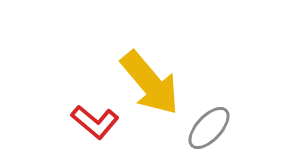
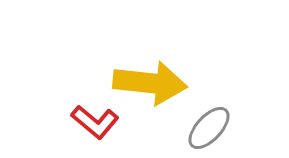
yellow arrow: rotated 44 degrees counterclockwise
